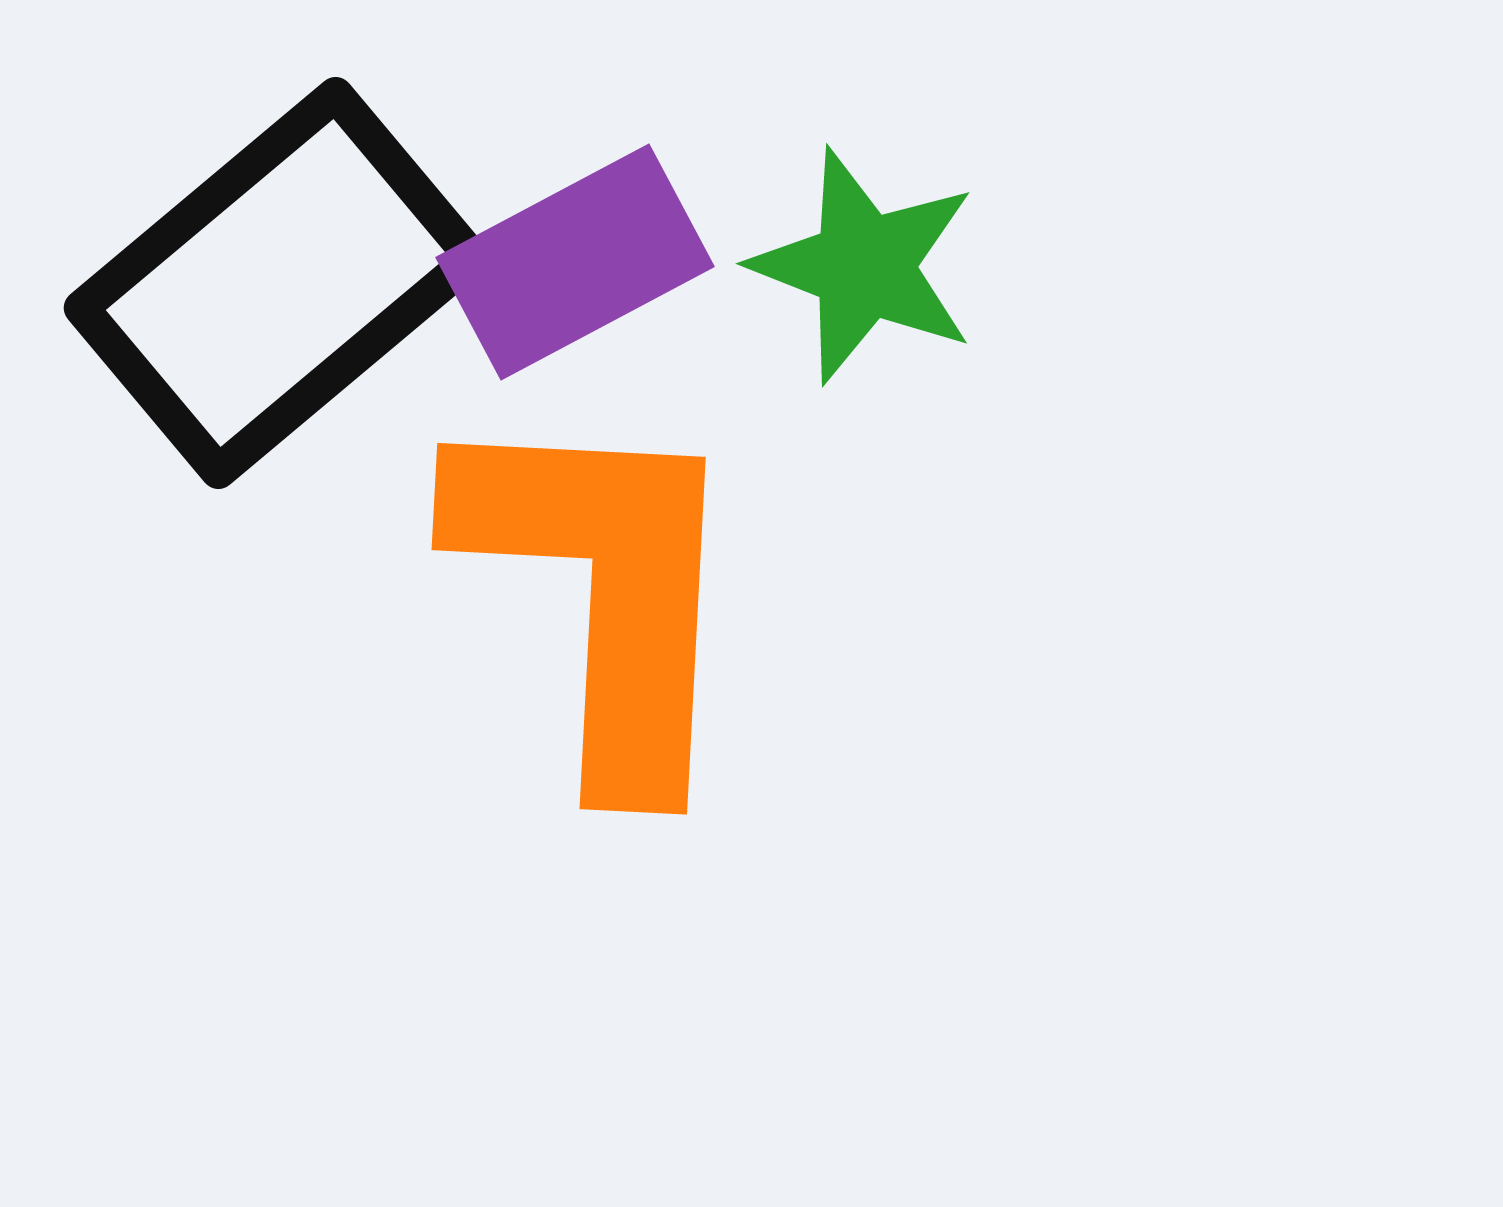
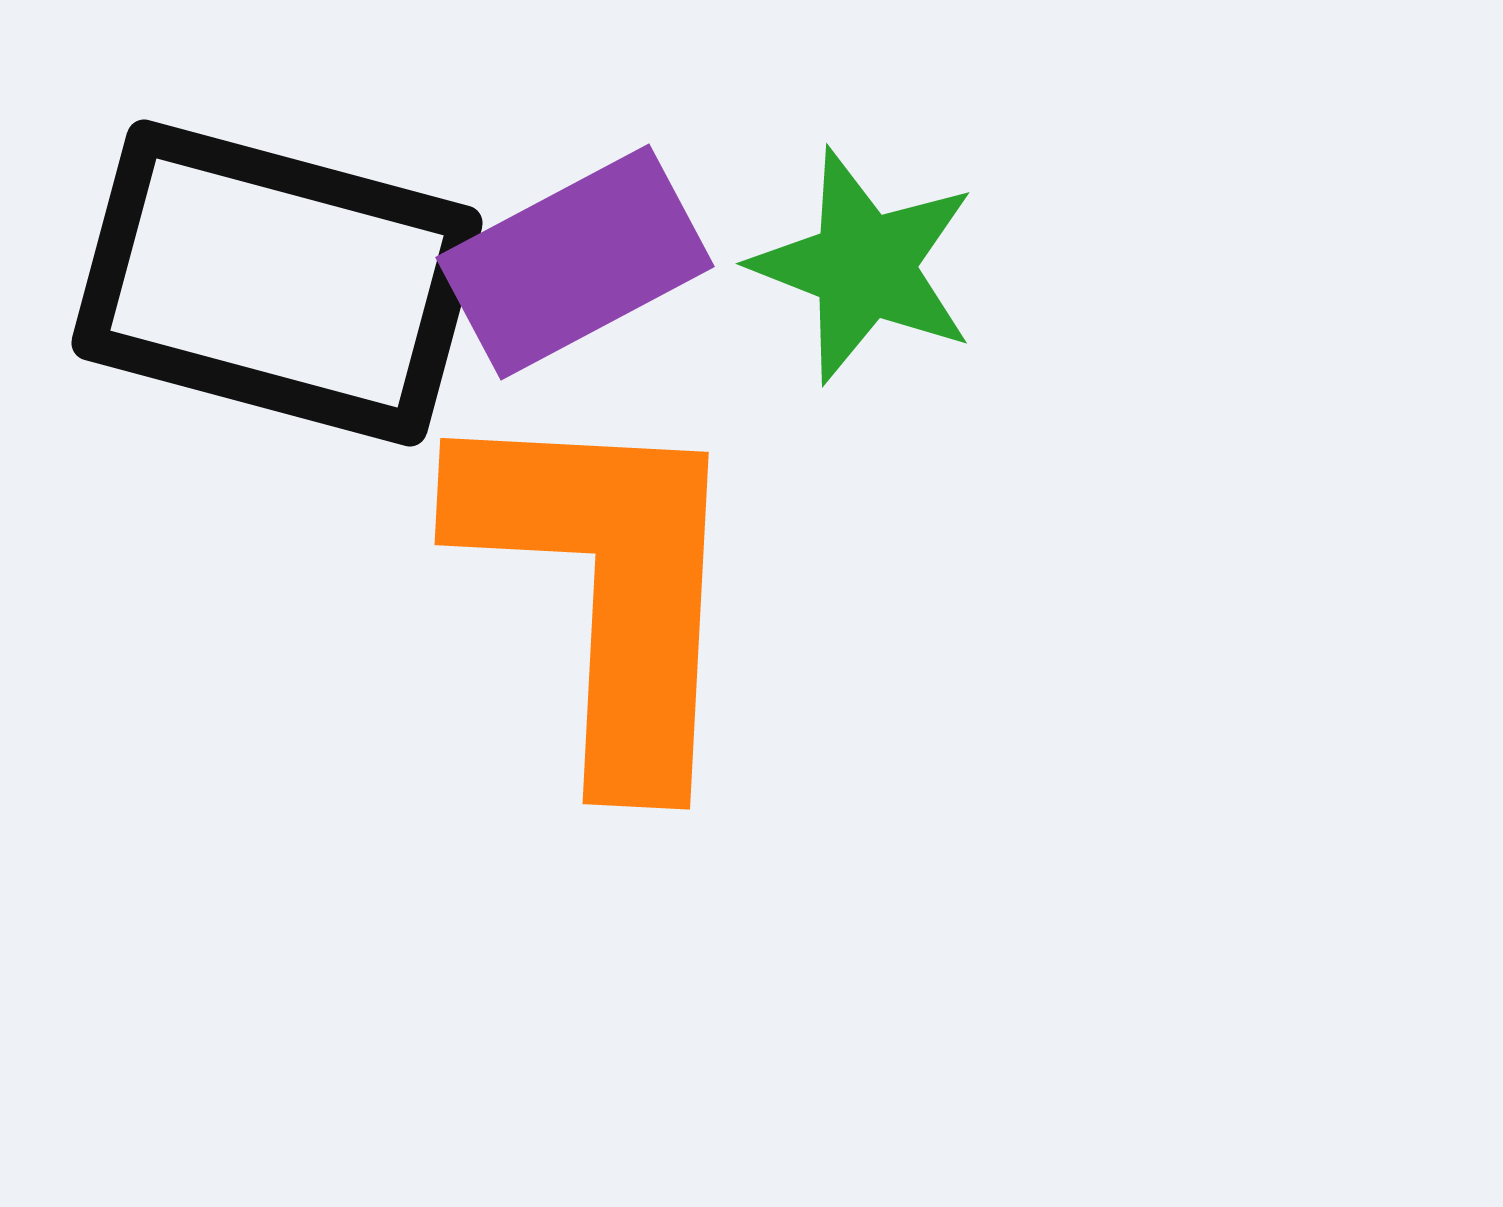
black rectangle: rotated 55 degrees clockwise
orange L-shape: moved 3 px right, 5 px up
